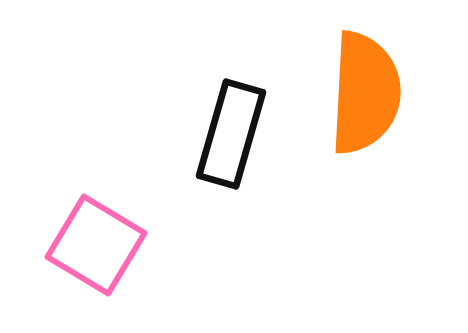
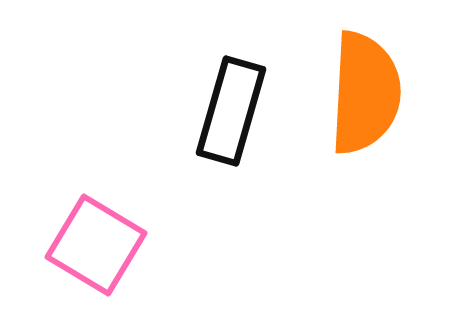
black rectangle: moved 23 px up
